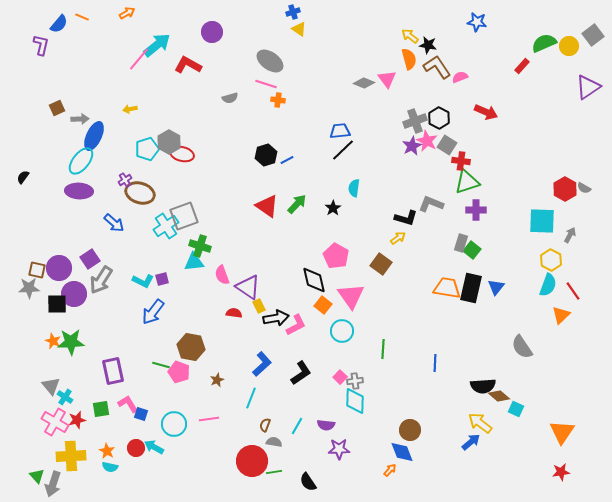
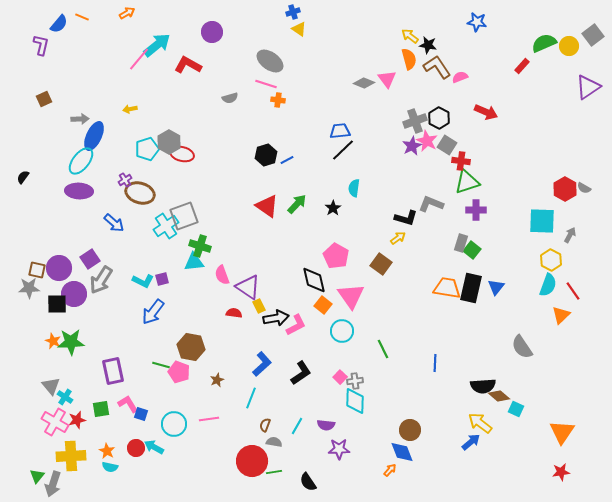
brown square at (57, 108): moved 13 px left, 9 px up
green line at (383, 349): rotated 30 degrees counterclockwise
green triangle at (37, 476): rotated 21 degrees clockwise
